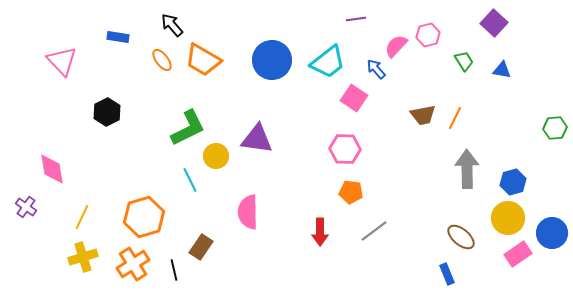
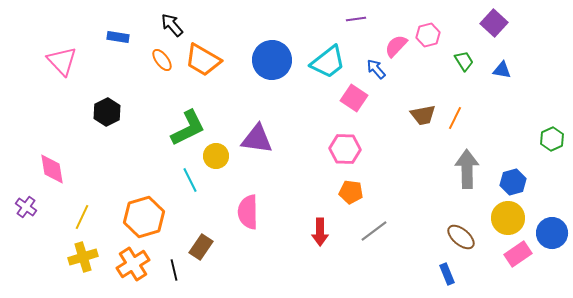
green hexagon at (555, 128): moved 3 px left, 11 px down; rotated 20 degrees counterclockwise
